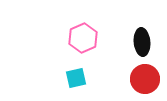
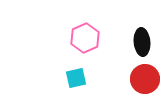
pink hexagon: moved 2 px right
